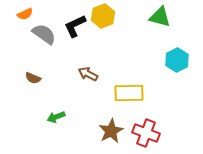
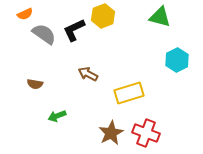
black L-shape: moved 1 px left, 4 px down
brown semicircle: moved 2 px right, 6 px down; rotated 14 degrees counterclockwise
yellow rectangle: rotated 16 degrees counterclockwise
green arrow: moved 1 px right, 1 px up
brown star: moved 2 px down
